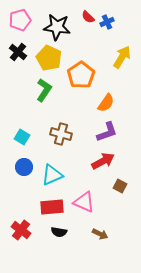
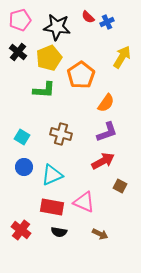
yellow pentagon: rotated 25 degrees clockwise
green L-shape: rotated 60 degrees clockwise
red rectangle: rotated 15 degrees clockwise
